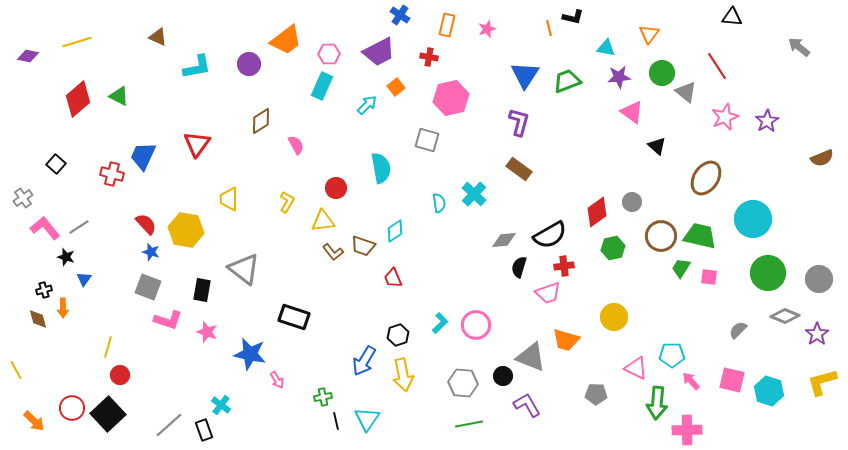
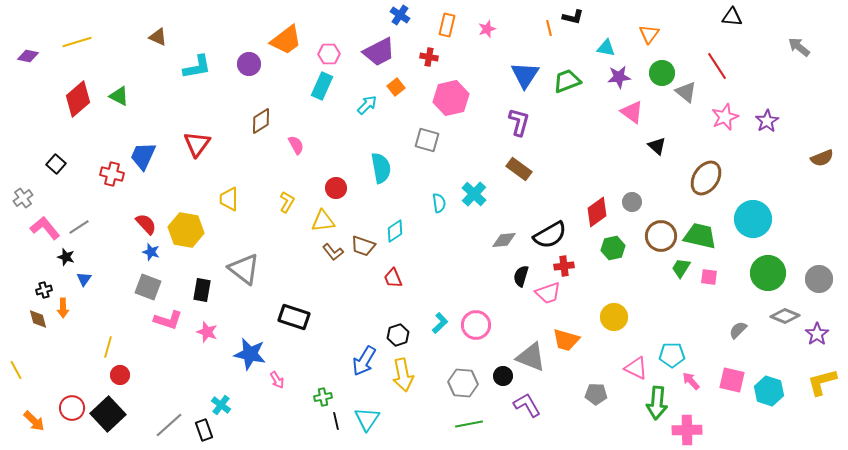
black semicircle at (519, 267): moved 2 px right, 9 px down
